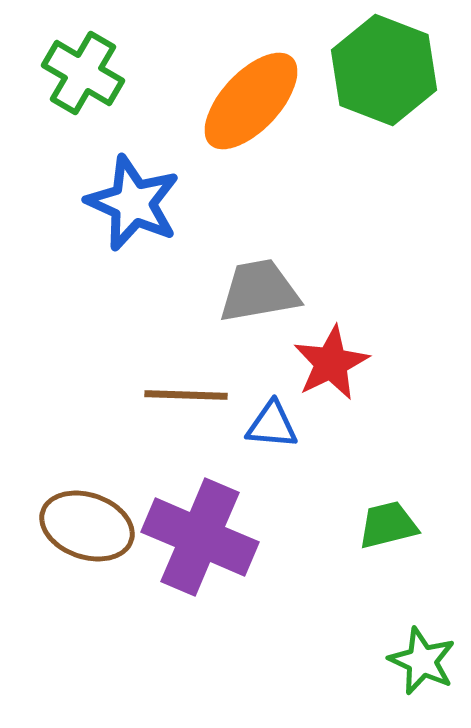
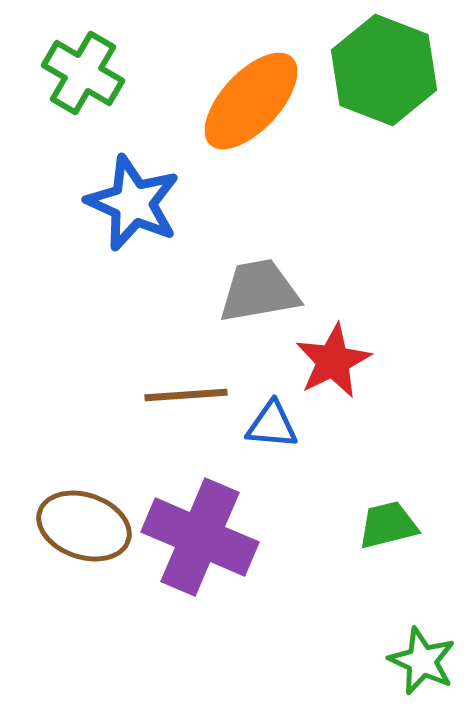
red star: moved 2 px right, 2 px up
brown line: rotated 6 degrees counterclockwise
brown ellipse: moved 3 px left
